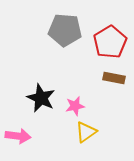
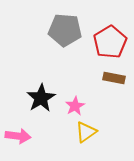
black star: rotated 16 degrees clockwise
pink star: rotated 18 degrees counterclockwise
